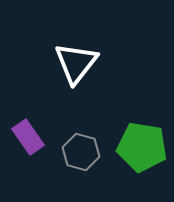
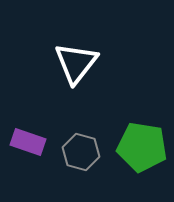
purple rectangle: moved 5 px down; rotated 36 degrees counterclockwise
